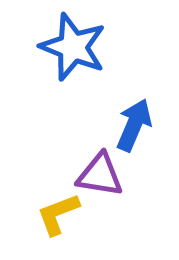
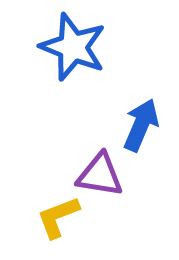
blue arrow: moved 7 px right
yellow L-shape: moved 3 px down
